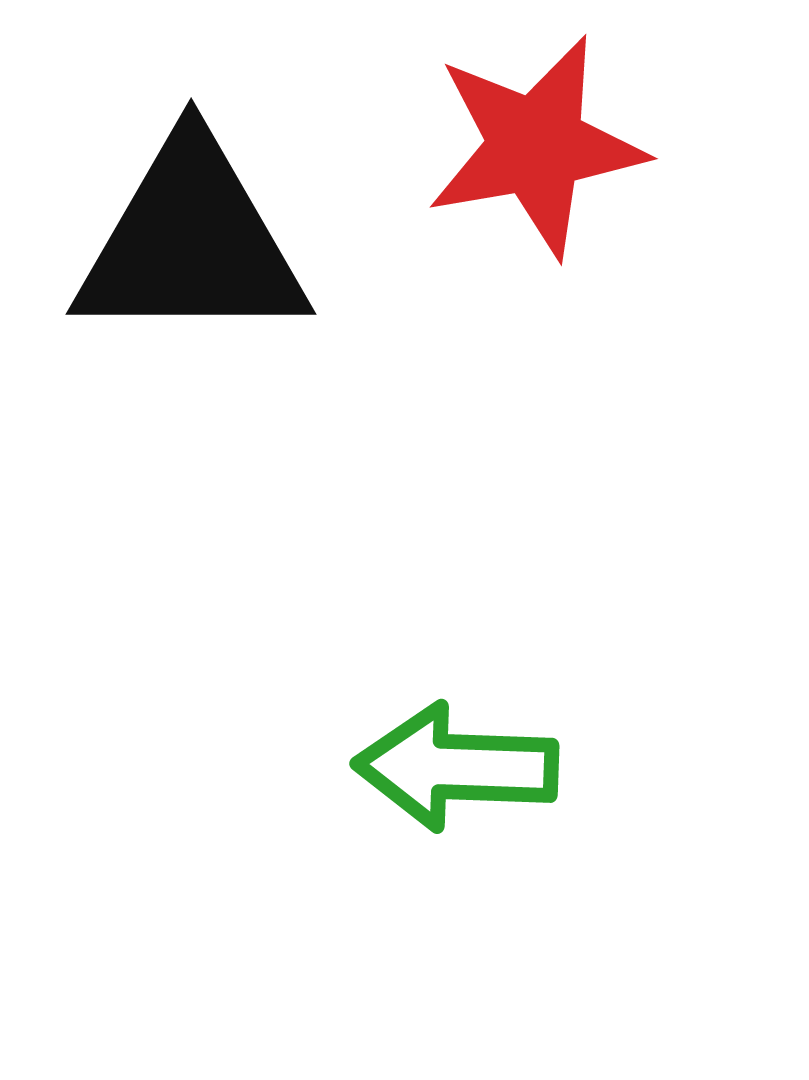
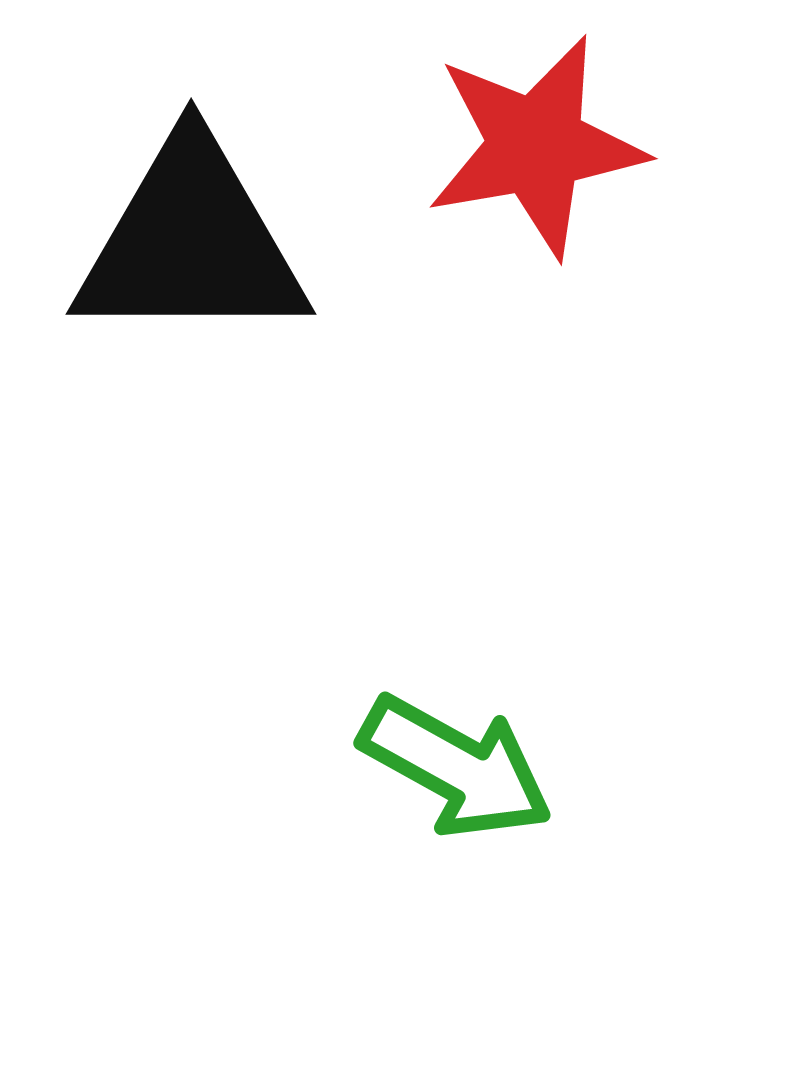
green arrow: rotated 153 degrees counterclockwise
